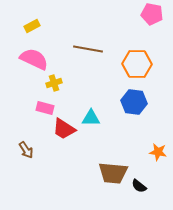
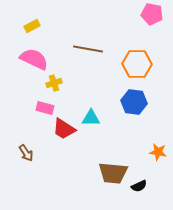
brown arrow: moved 3 px down
black semicircle: rotated 63 degrees counterclockwise
